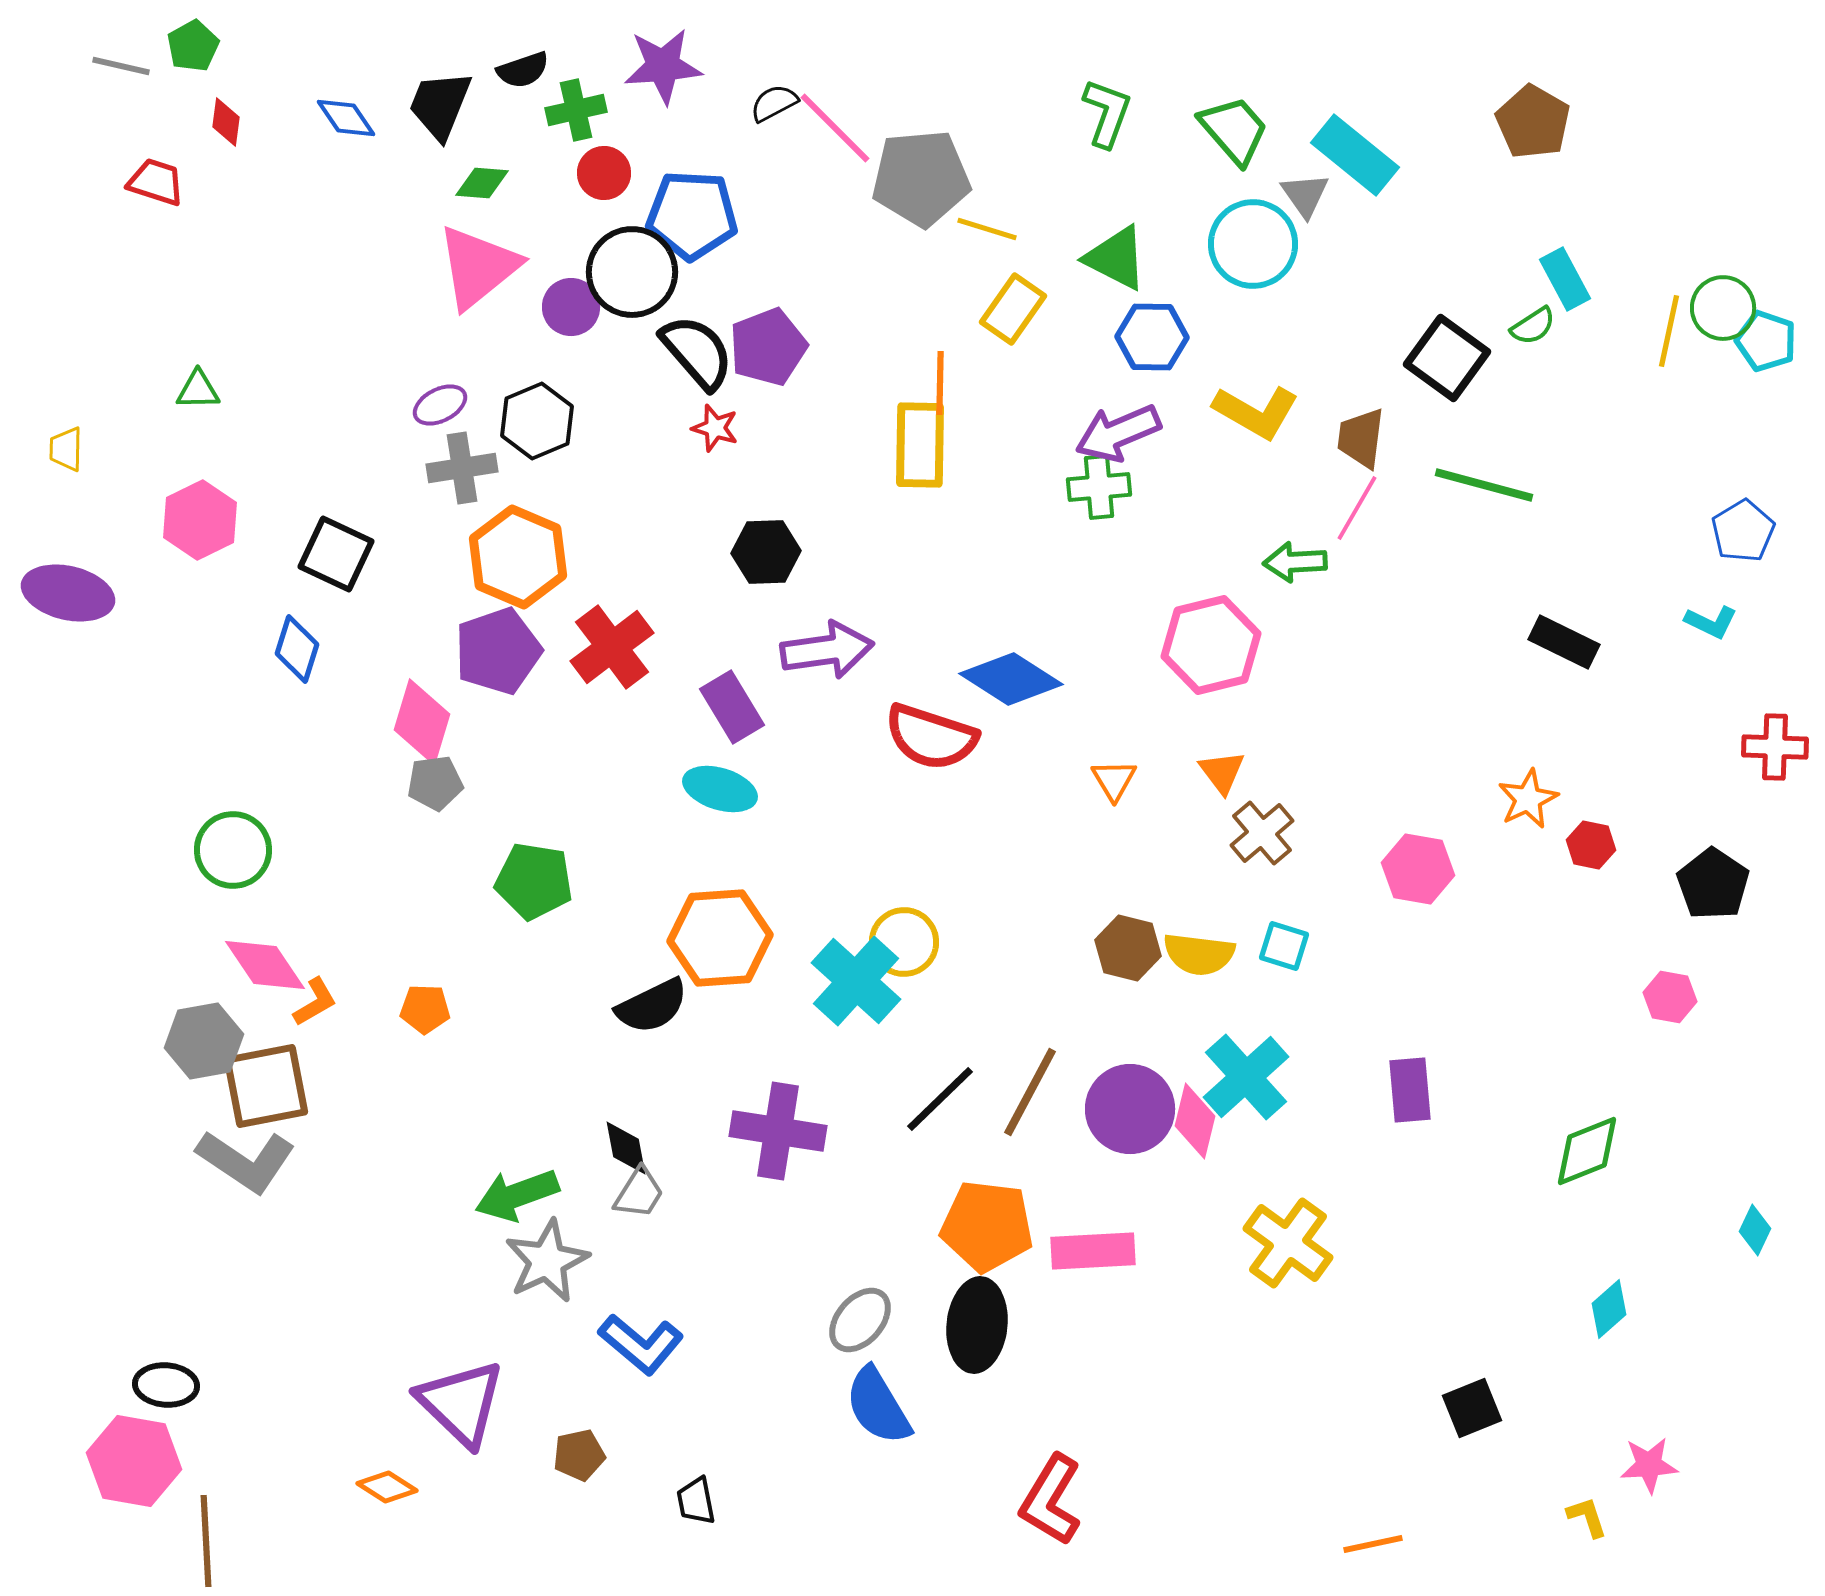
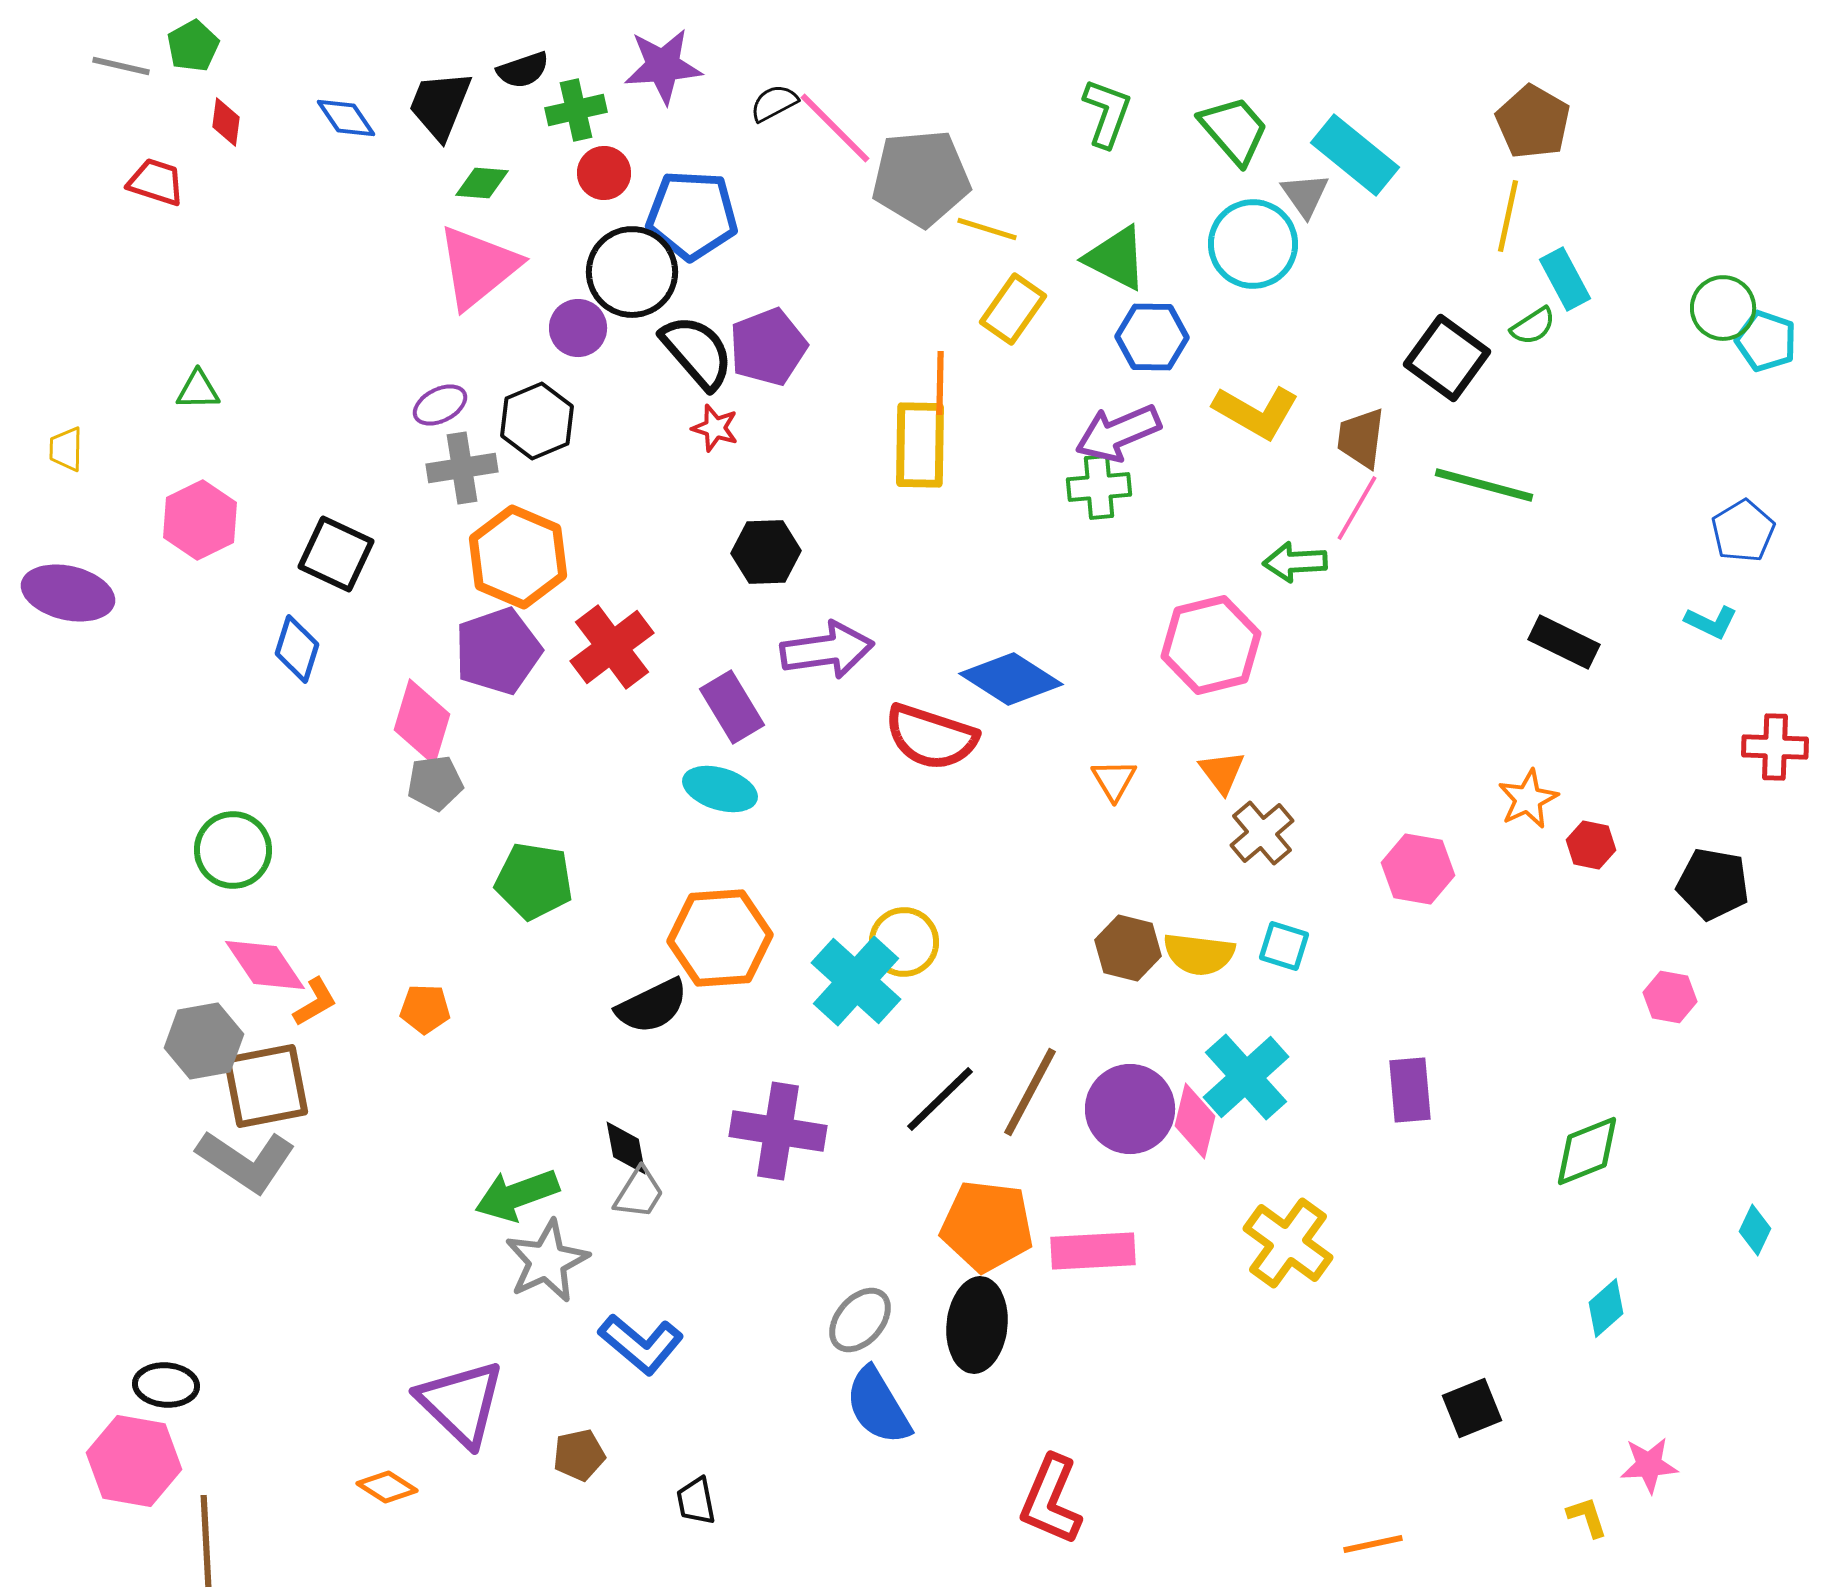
purple circle at (571, 307): moved 7 px right, 21 px down
yellow line at (1669, 331): moved 161 px left, 115 px up
black pentagon at (1713, 884): rotated 24 degrees counterclockwise
cyan diamond at (1609, 1309): moved 3 px left, 1 px up
red L-shape at (1051, 1500): rotated 8 degrees counterclockwise
